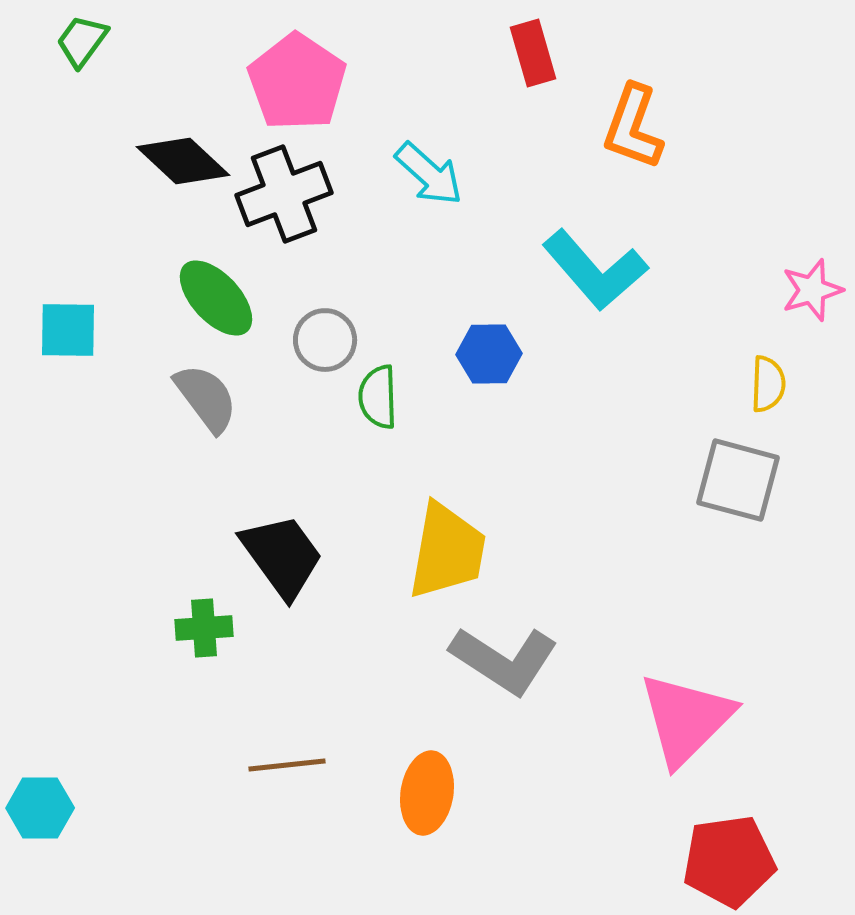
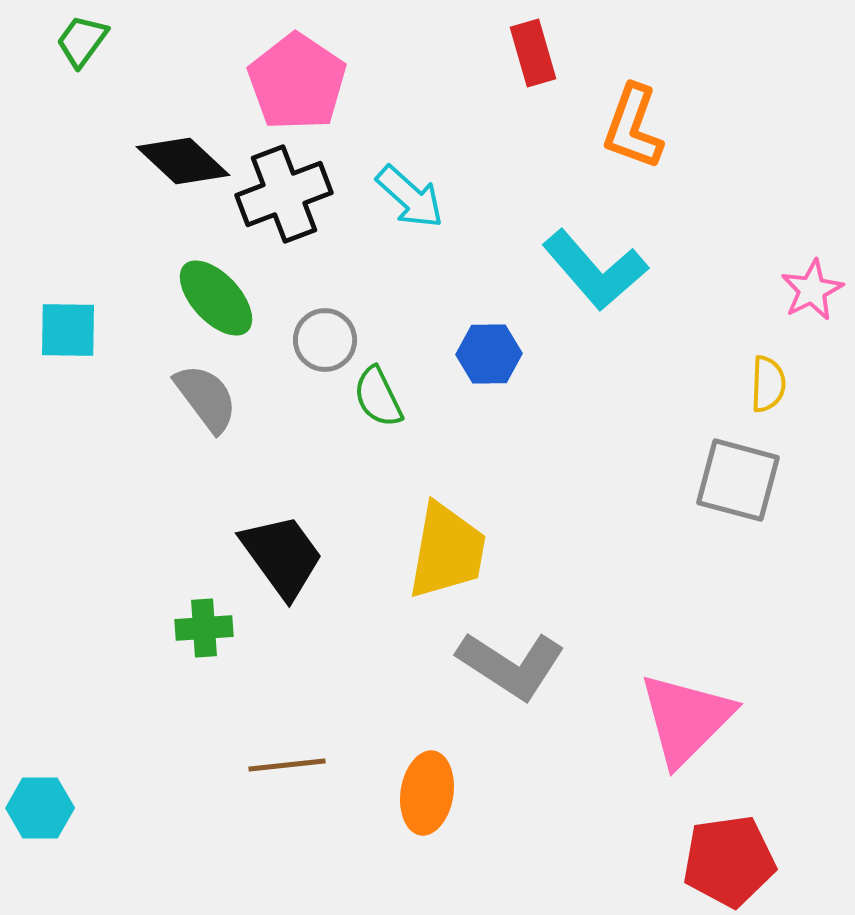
cyan arrow: moved 19 px left, 23 px down
pink star: rotated 10 degrees counterclockwise
green semicircle: rotated 24 degrees counterclockwise
gray L-shape: moved 7 px right, 5 px down
